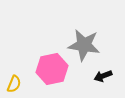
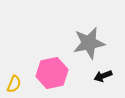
gray star: moved 5 px right, 2 px up; rotated 20 degrees counterclockwise
pink hexagon: moved 4 px down
